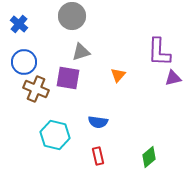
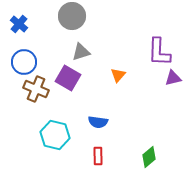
purple square: rotated 20 degrees clockwise
red rectangle: rotated 12 degrees clockwise
